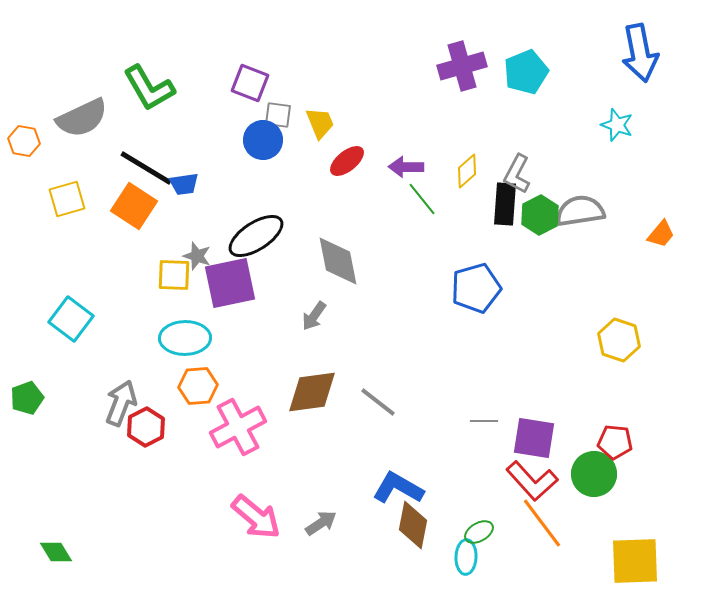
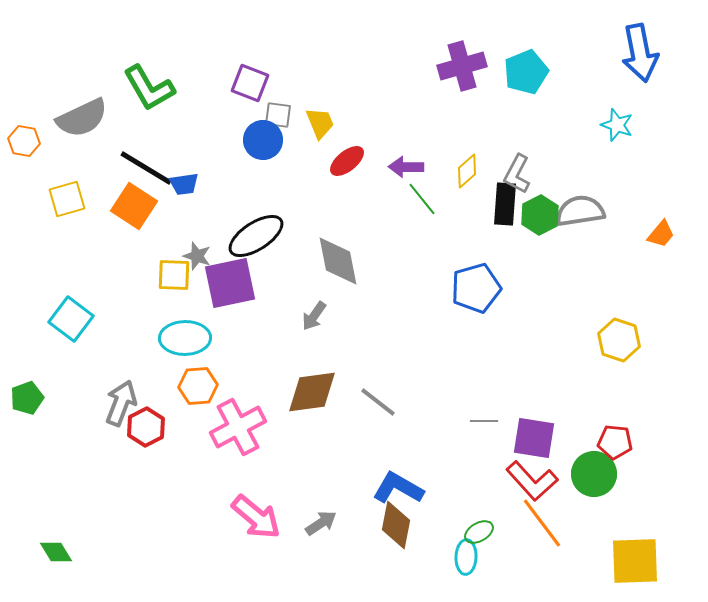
brown diamond at (413, 525): moved 17 px left
